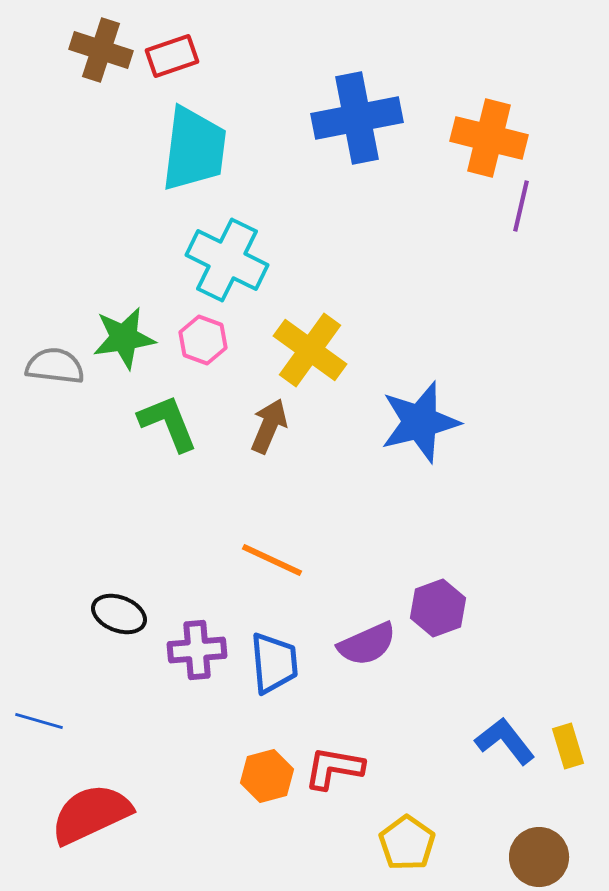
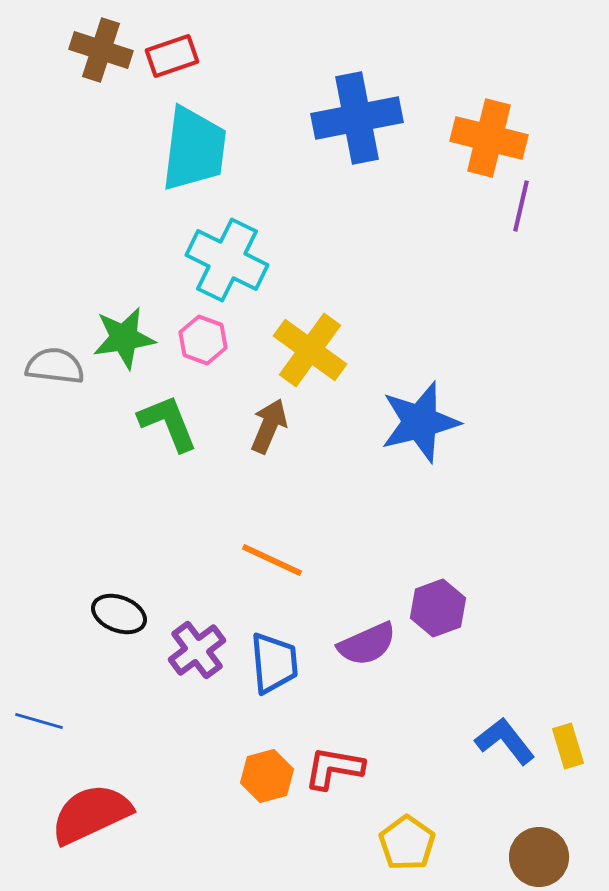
purple cross: rotated 32 degrees counterclockwise
